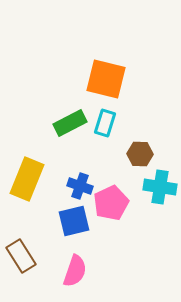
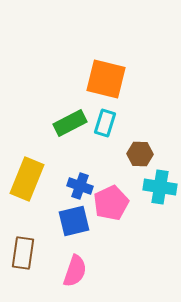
brown rectangle: moved 2 px right, 3 px up; rotated 40 degrees clockwise
